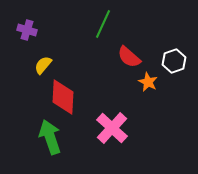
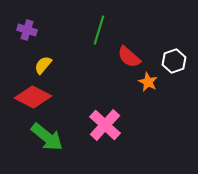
green line: moved 4 px left, 6 px down; rotated 8 degrees counterclockwise
red diamond: moved 30 px left; rotated 66 degrees counterclockwise
pink cross: moved 7 px left, 3 px up
green arrow: moved 3 px left; rotated 148 degrees clockwise
